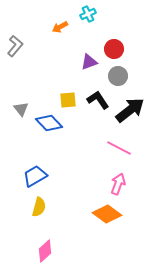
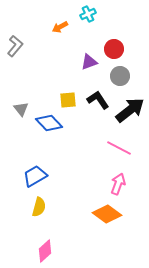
gray circle: moved 2 px right
